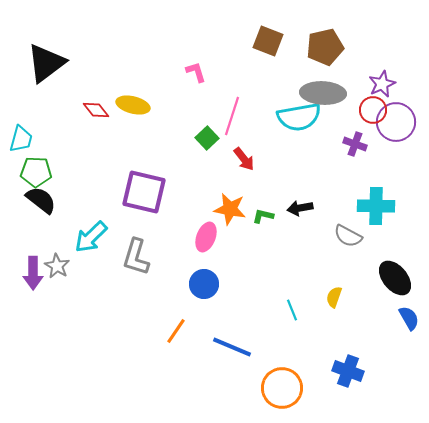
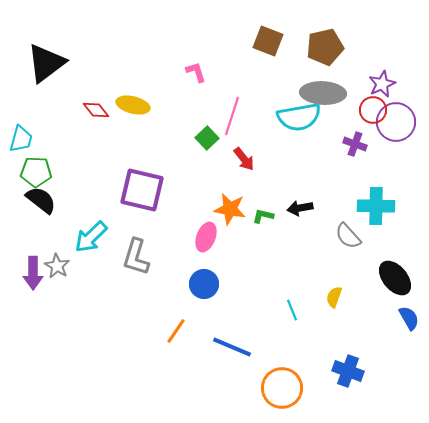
purple square: moved 2 px left, 2 px up
gray semicircle: rotated 20 degrees clockwise
